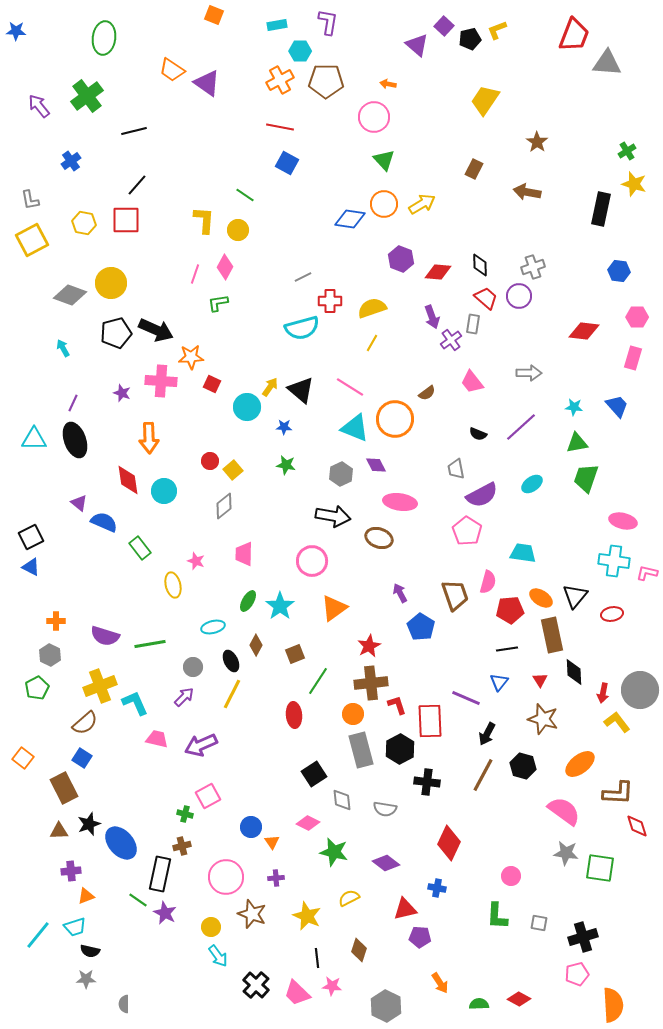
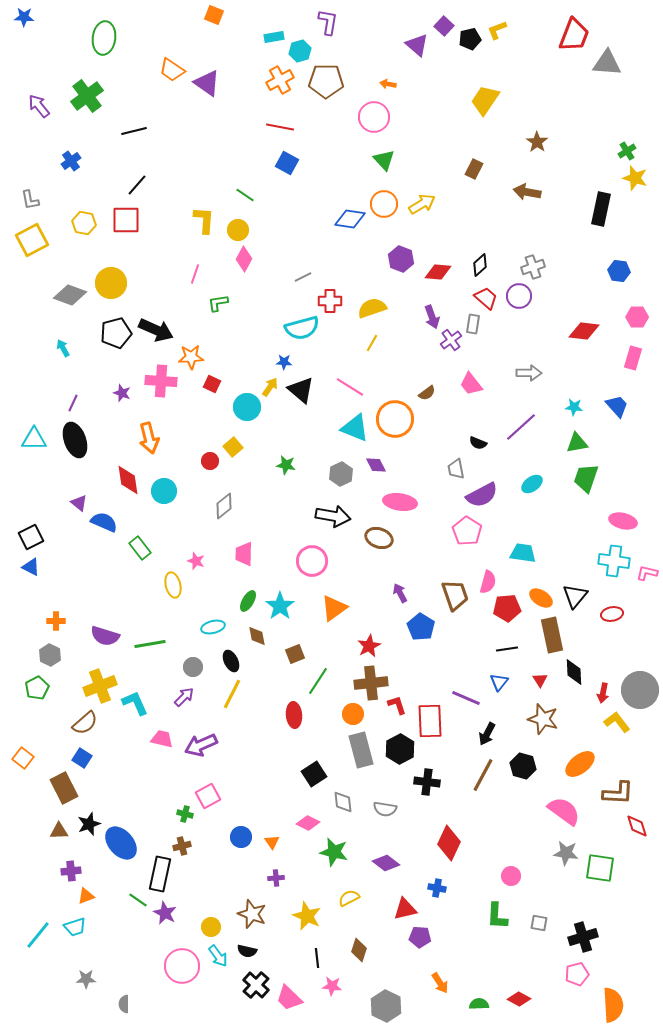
cyan rectangle at (277, 25): moved 3 px left, 12 px down
blue star at (16, 31): moved 8 px right, 14 px up
cyan hexagon at (300, 51): rotated 15 degrees counterclockwise
yellow star at (634, 184): moved 1 px right, 6 px up
black diamond at (480, 265): rotated 50 degrees clockwise
pink diamond at (225, 267): moved 19 px right, 8 px up
pink trapezoid at (472, 382): moved 1 px left, 2 px down
blue star at (284, 427): moved 65 px up
black semicircle at (478, 434): moved 9 px down
orange arrow at (149, 438): rotated 12 degrees counterclockwise
yellow square at (233, 470): moved 23 px up
red pentagon at (510, 610): moved 3 px left, 2 px up
brown diamond at (256, 645): moved 1 px right, 9 px up; rotated 40 degrees counterclockwise
pink trapezoid at (157, 739): moved 5 px right
gray diamond at (342, 800): moved 1 px right, 2 px down
blue circle at (251, 827): moved 10 px left, 10 px down
pink circle at (226, 877): moved 44 px left, 89 px down
black semicircle at (90, 951): moved 157 px right
pink trapezoid at (297, 993): moved 8 px left, 5 px down
